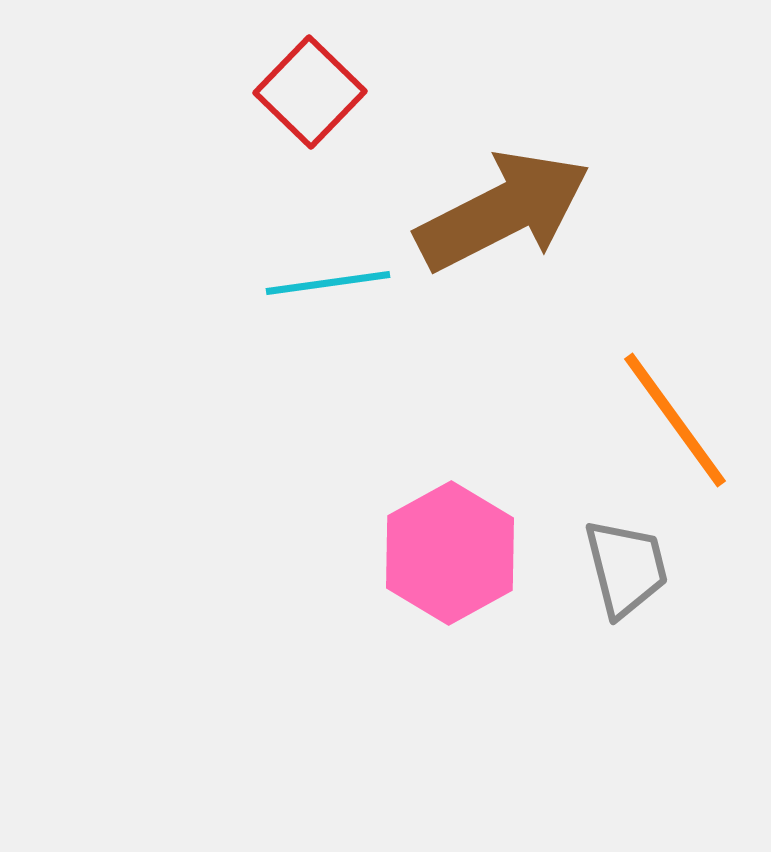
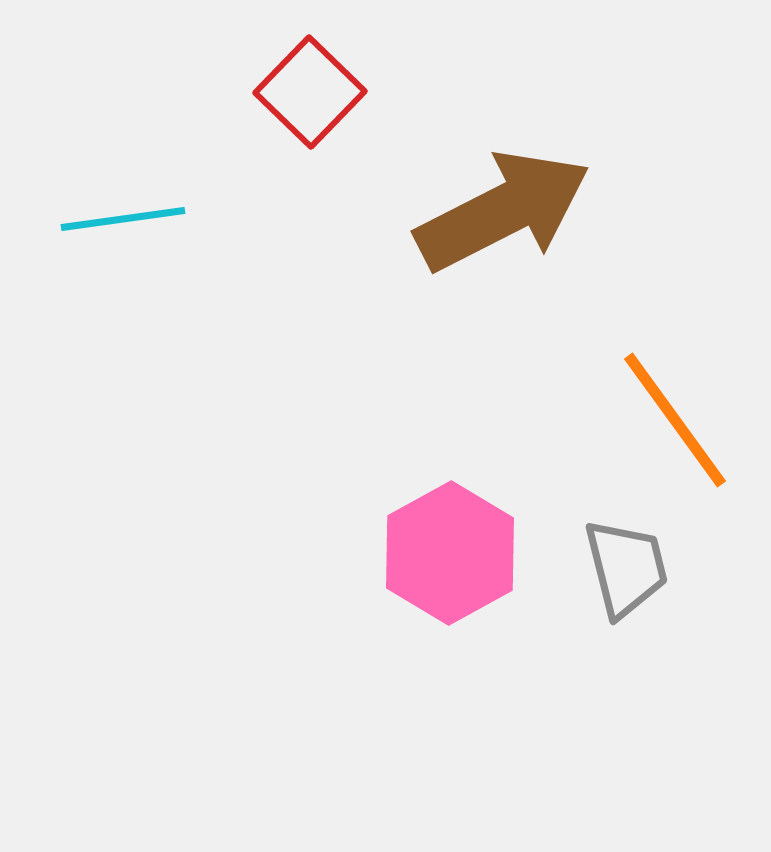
cyan line: moved 205 px left, 64 px up
